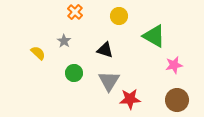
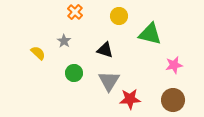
green triangle: moved 4 px left, 2 px up; rotated 15 degrees counterclockwise
brown circle: moved 4 px left
